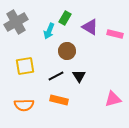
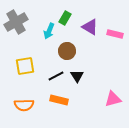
black triangle: moved 2 px left
